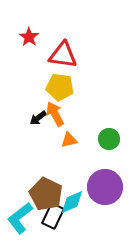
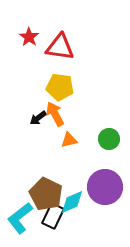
red triangle: moved 3 px left, 8 px up
